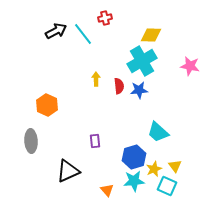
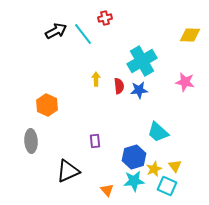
yellow diamond: moved 39 px right
pink star: moved 5 px left, 16 px down
